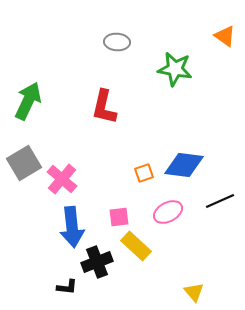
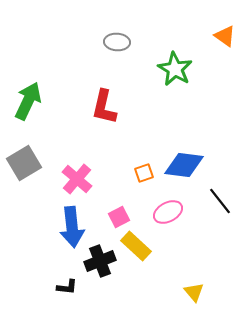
green star: rotated 20 degrees clockwise
pink cross: moved 15 px right
black line: rotated 76 degrees clockwise
pink square: rotated 20 degrees counterclockwise
black cross: moved 3 px right, 1 px up
